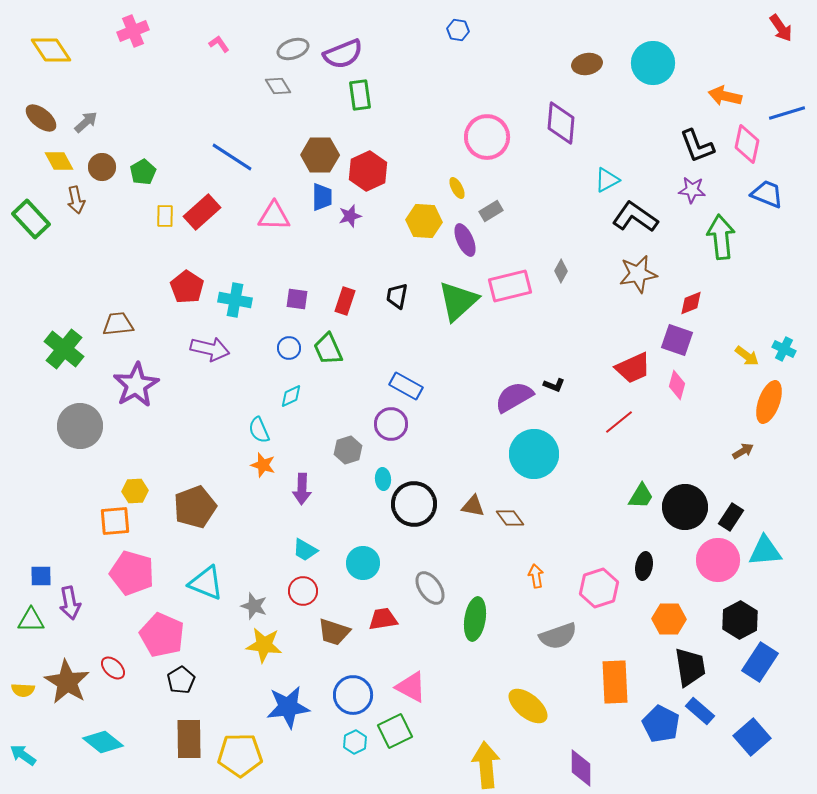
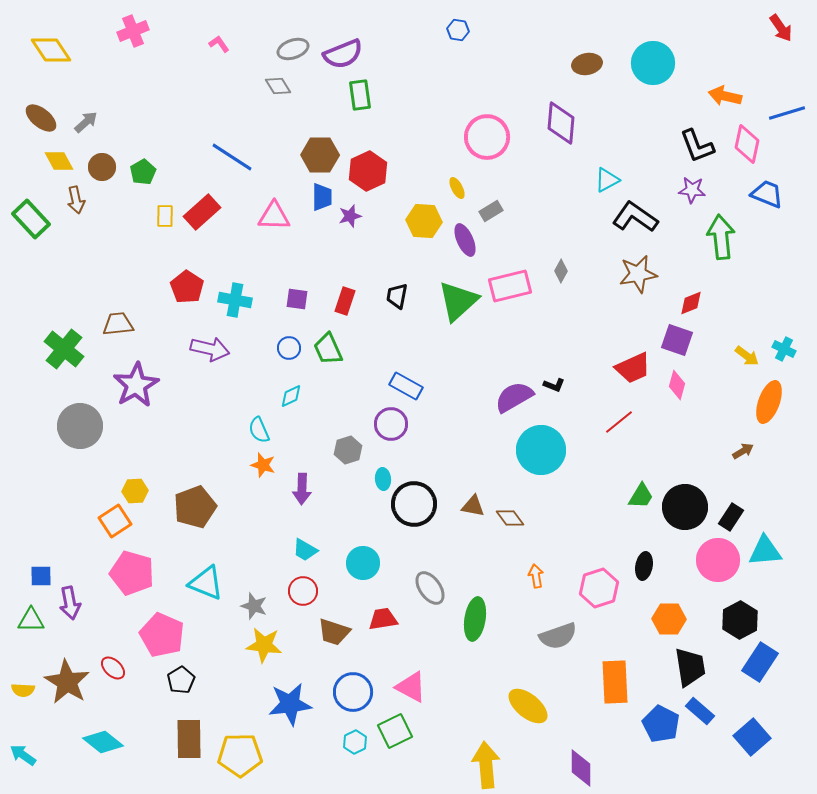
cyan circle at (534, 454): moved 7 px right, 4 px up
orange square at (115, 521): rotated 28 degrees counterclockwise
blue circle at (353, 695): moved 3 px up
blue star at (288, 707): moved 2 px right, 3 px up
